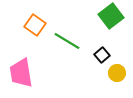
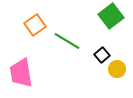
orange square: rotated 20 degrees clockwise
yellow circle: moved 4 px up
